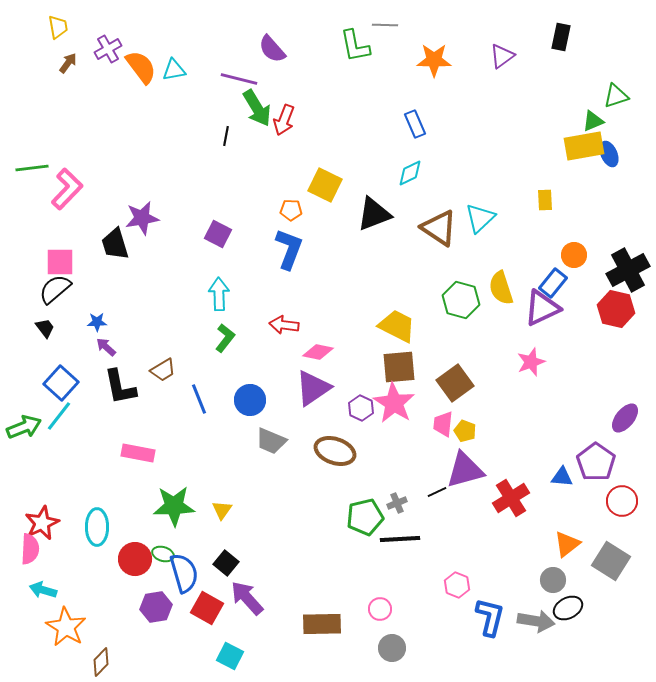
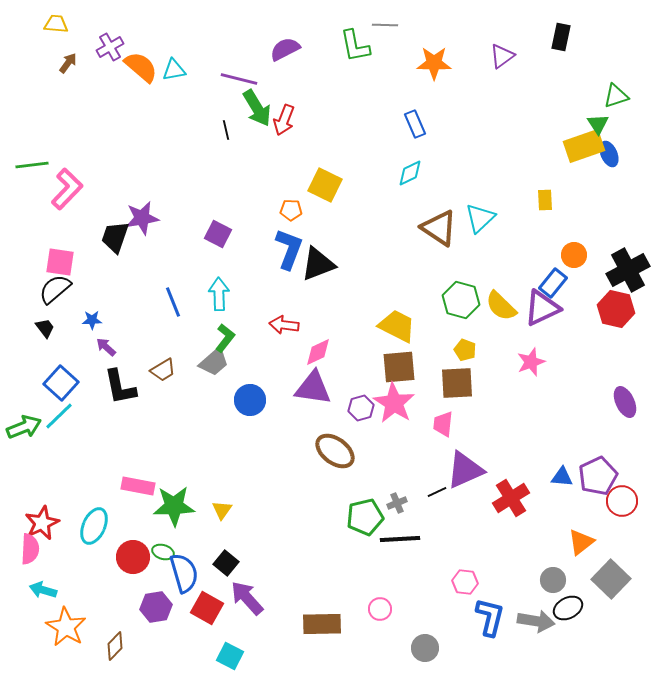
yellow trapezoid at (58, 27): moved 2 px left, 3 px up; rotated 75 degrees counterclockwise
purple cross at (108, 49): moved 2 px right, 2 px up
purple semicircle at (272, 49): moved 13 px right; rotated 104 degrees clockwise
orange star at (434, 60): moved 3 px down
orange semicircle at (141, 67): rotated 12 degrees counterclockwise
green triangle at (593, 121): moved 5 px right, 3 px down; rotated 40 degrees counterclockwise
black line at (226, 136): moved 6 px up; rotated 24 degrees counterclockwise
yellow rectangle at (584, 146): rotated 9 degrees counterclockwise
green line at (32, 168): moved 3 px up
black triangle at (374, 214): moved 56 px left, 50 px down
black trapezoid at (115, 244): moved 7 px up; rotated 36 degrees clockwise
pink square at (60, 262): rotated 8 degrees clockwise
yellow semicircle at (501, 288): moved 18 px down; rotated 28 degrees counterclockwise
blue star at (97, 322): moved 5 px left, 2 px up
pink diamond at (318, 352): rotated 36 degrees counterclockwise
brown square at (455, 383): moved 2 px right; rotated 33 degrees clockwise
purple triangle at (313, 388): rotated 42 degrees clockwise
blue line at (199, 399): moved 26 px left, 97 px up
purple hexagon at (361, 408): rotated 20 degrees clockwise
cyan line at (59, 416): rotated 8 degrees clockwise
purple ellipse at (625, 418): moved 16 px up; rotated 64 degrees counterclockwise
yellow pentagon at (465, 431): moved 81 px up
gray trapezoid at (271, 441): moved 57 px left, 79 px up; rotated 64 degrees counterclockwise
brown ellipse at (335, 451): rotated 18 degrees clockwise
pink rectangle at (138, 453): moved 33 px down
purple pentagon at (596, 462): moved 2 px right, 14 px down; rotated 12 degrees clockwise
purple triangle at (465, 470): rotated 9 degrees counterclockwise
cyan ellipse at (97, 527): moved 3 px left, 1 px up; rotated 24 degrees clockwise
orange triangle at (567, 544): moved 14 px right, 2 px up
green ellipse at (163, 554): moved 2 px up
red circle at (135, 559): moved 2 px left, 2 px up
gray square at (611, 561): moved 18 px down; rotated 12 degrees clockwise
pink hexagon at (457, 585): moved 8 px right, 3 px up; rotated 15 degrees counterclockwise
gray circle at (392, 648): moved 33 px right
brown diamond at (101, 662): moved 14 px right, 16 px up
